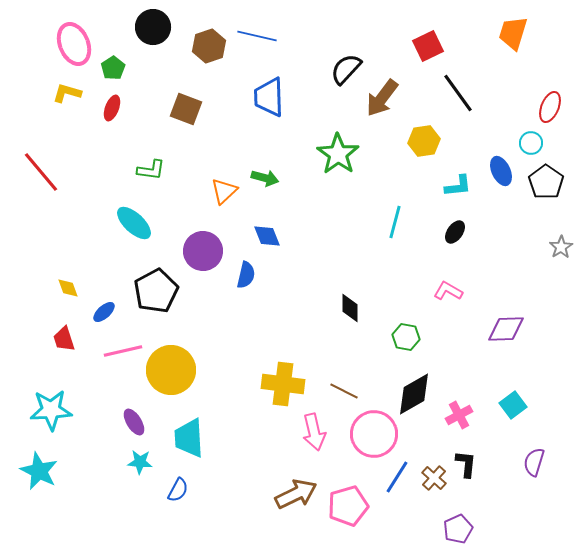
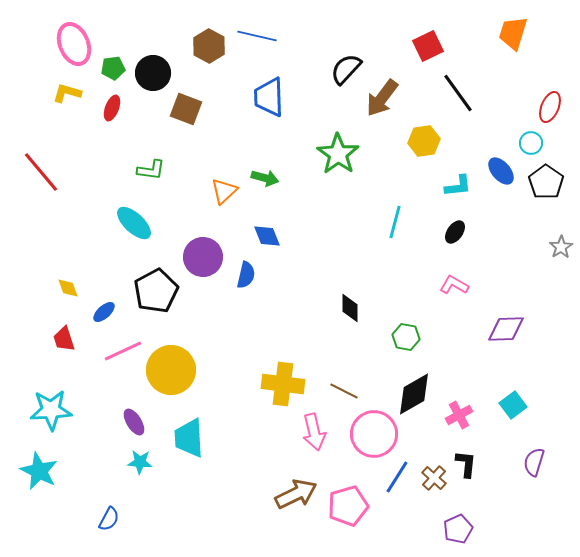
black circle at (153, 27): moved 46 px down
brown hexagon at (209, 46): rotated 12 degrees counterclockwise
green pentagon at (113, 68): rotated 25 degrees clockwise
blue ellipse at (501, 171): rotated 16 degrees counterclockwise
purple circle at (203, 251): moved 6 px down
pink L-shape at (448, 291): moved 6 px right, 6 px up
pink line at (123, 351): rotated 12 degrees counterclockwise
blue semicircle at (178, 490): moved 69 px left, 29 px down
